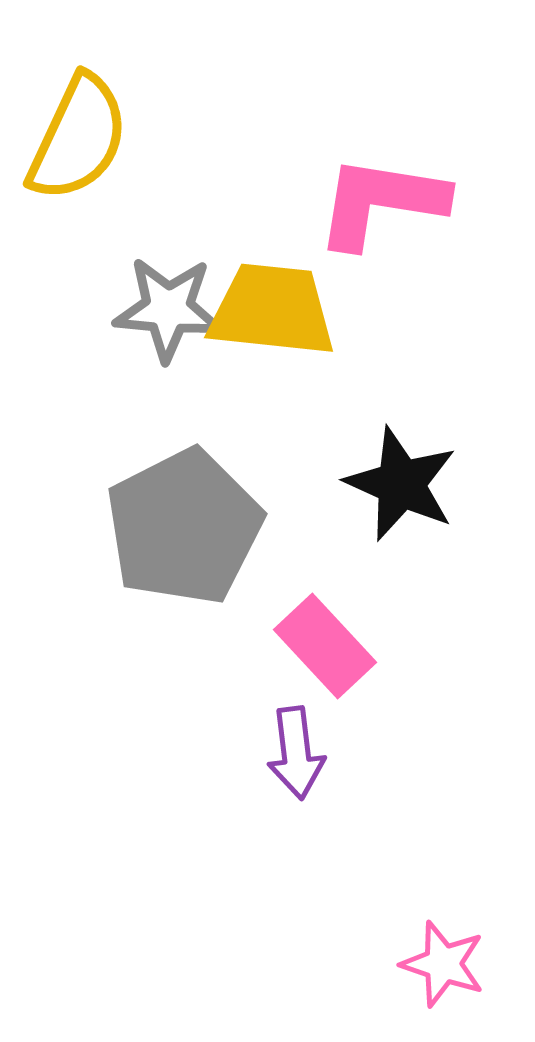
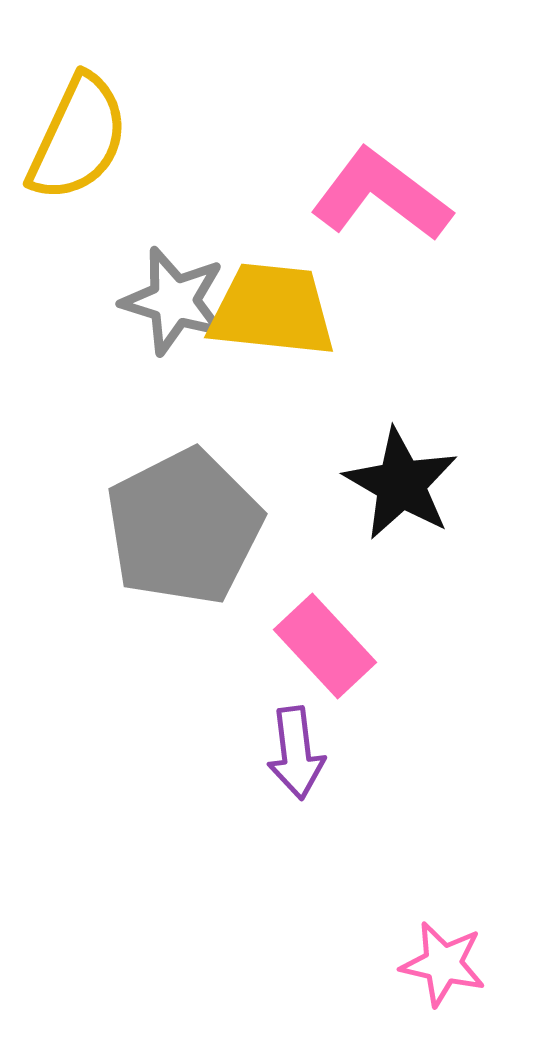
pink L-shape: moved 7 px up; rotated 28 degrees clockwise
gray star: moved 6 px right, 8 px up; rotated 12 degrees clockwise
black star: rotated 6 degrees clockwise
pink star: rotated 6 degrees counterclockwise
